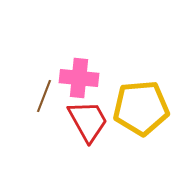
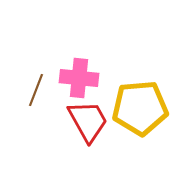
brown line: moved 8 px left, 6 px up
yellow pentagon: moved 1 px left
